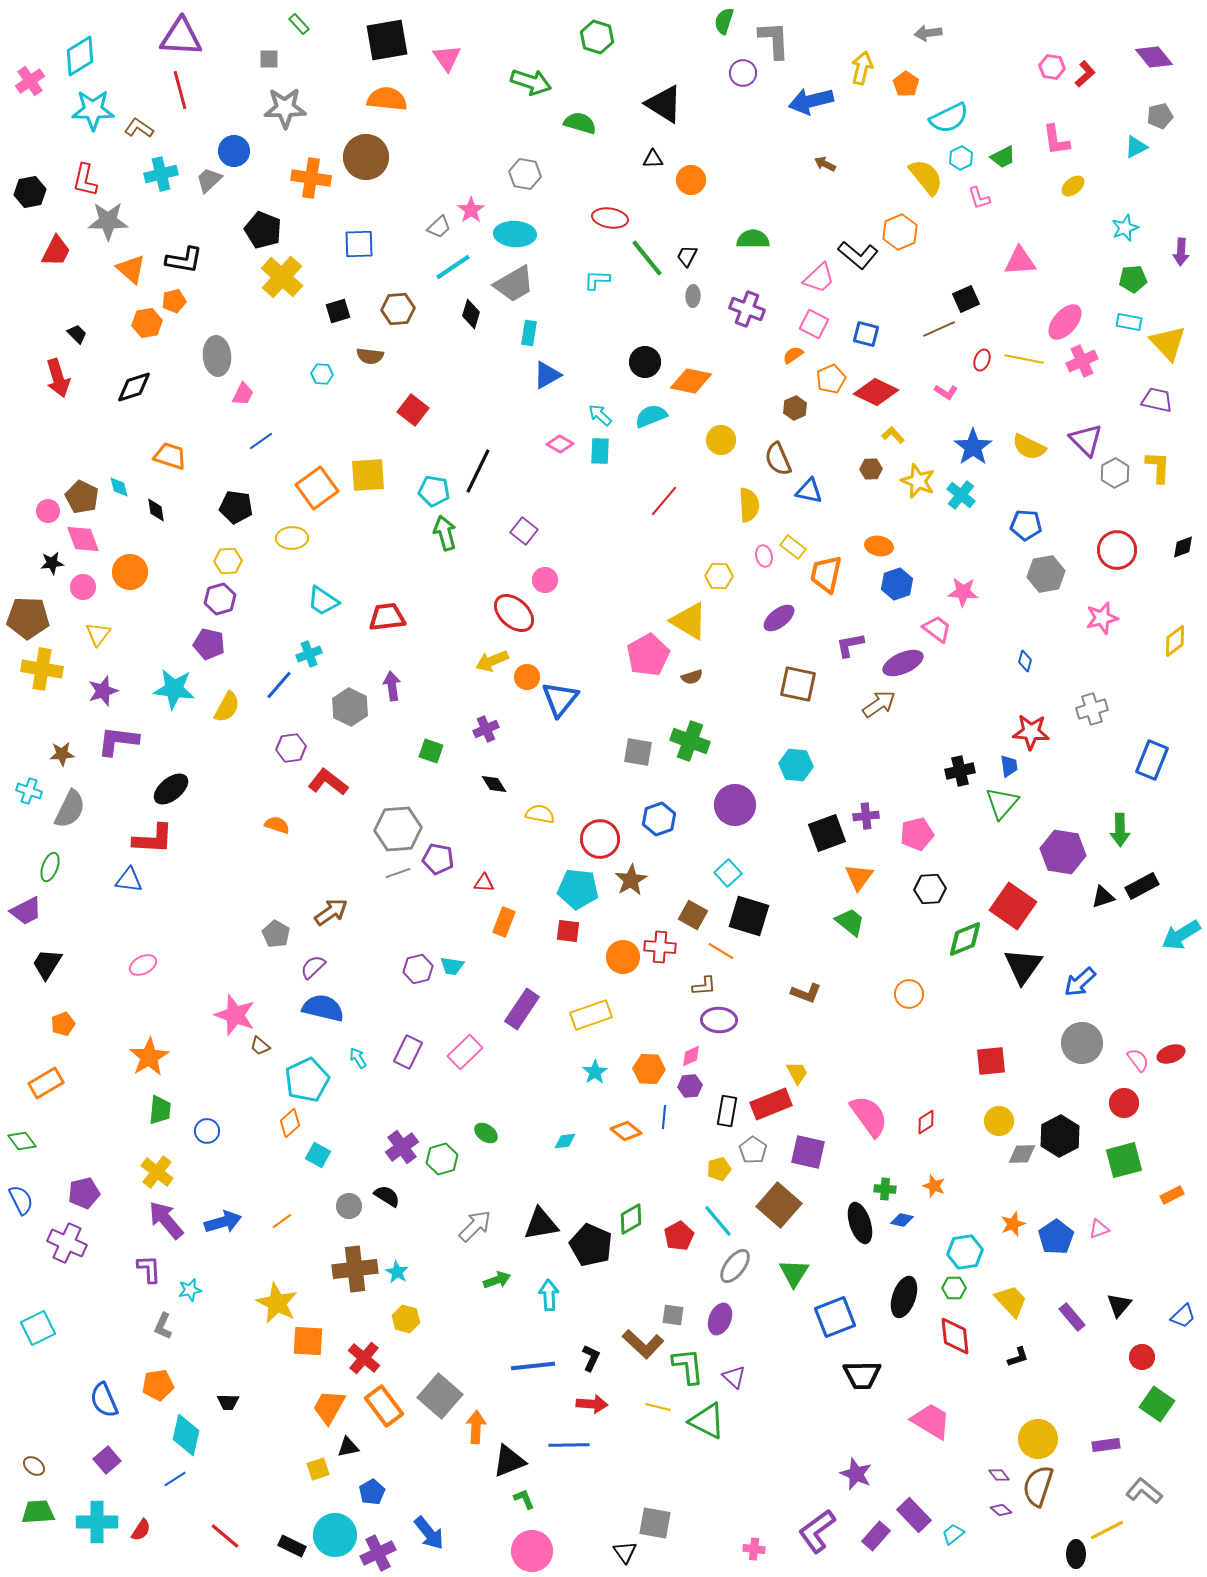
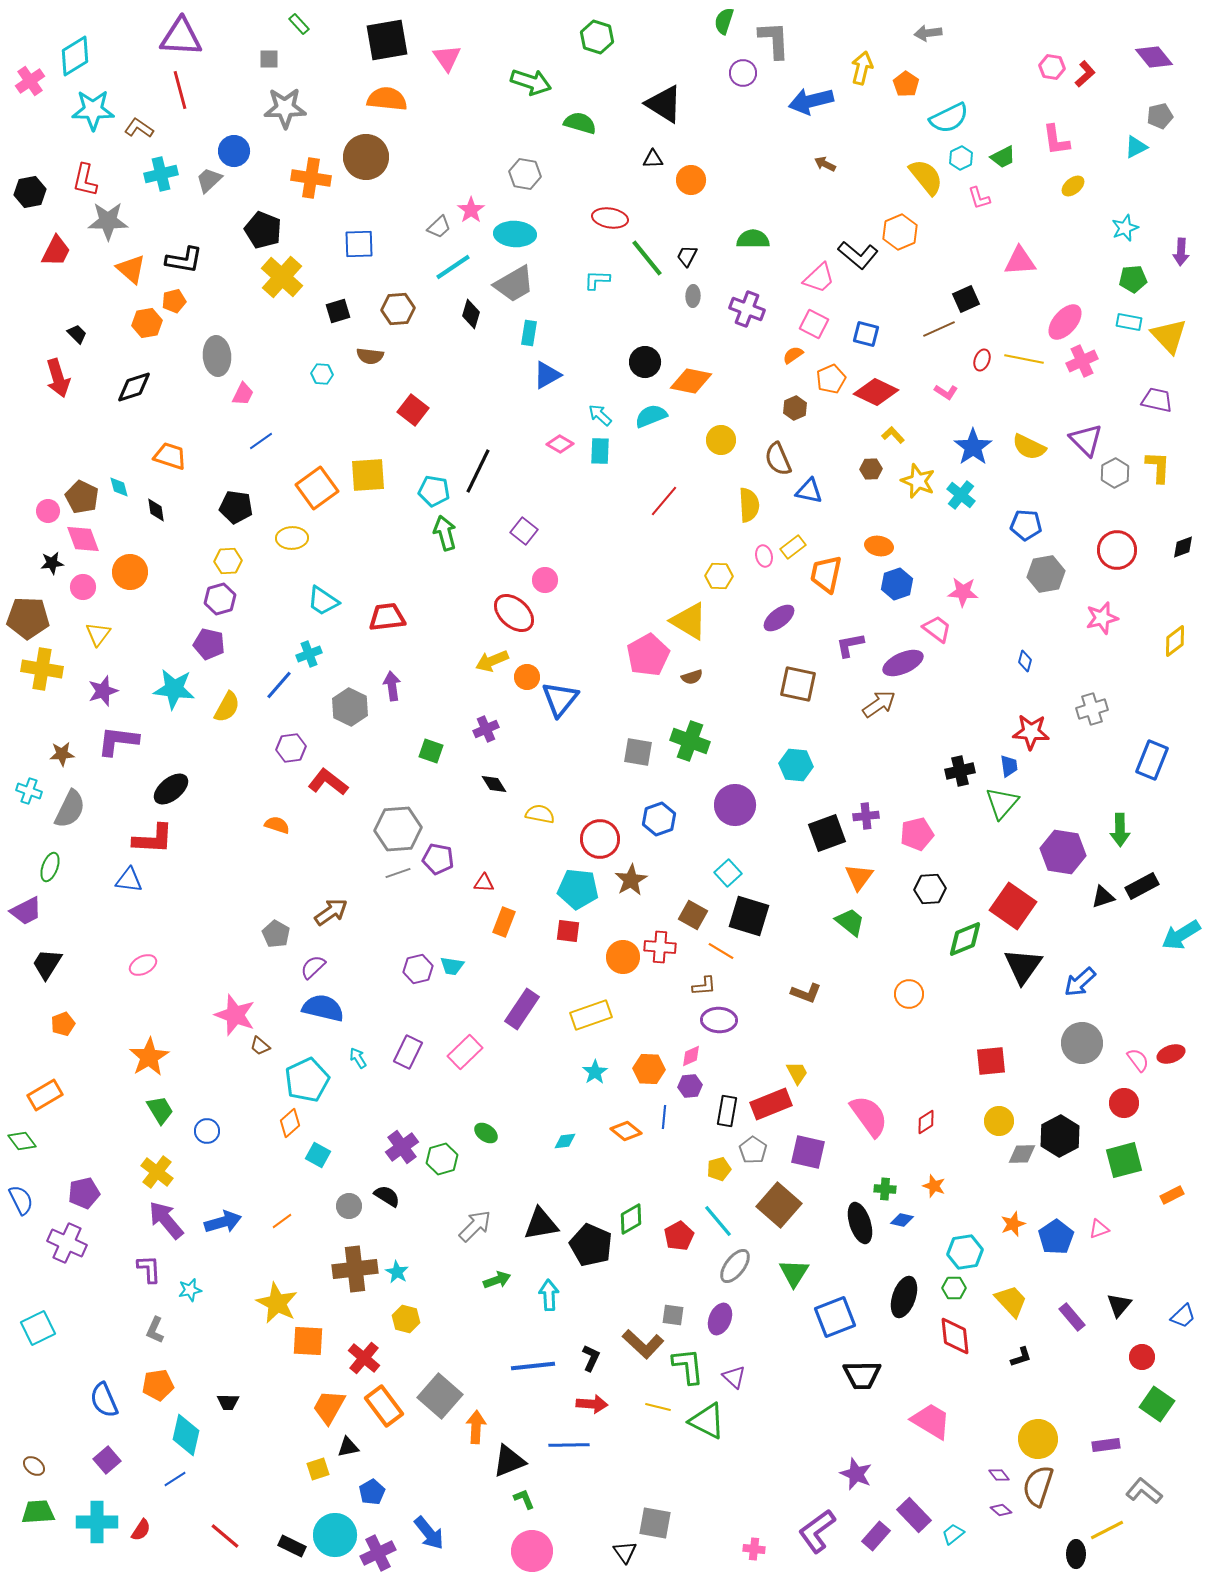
cyan diamond at (80, 56): moved 5 px left
yellow triangle at (1168, 343): moved 1 px right, 7 px up
yellow rectangle at (793, 547): rotated 75 degrees counterclockwise
orange rectangle at (46, 1083): moved 1 px left, 12 px down
green trapezoid at (160, 1110): rotated 36 degrees counterclockwise
gray L-shape at (163, 1326): moved 8 px left, 4 px down
black L-shape at (1018, 1357): moved 3 px right
